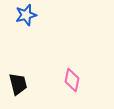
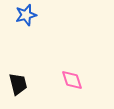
pink diamond: rotated 30 degrees counterclockwise
